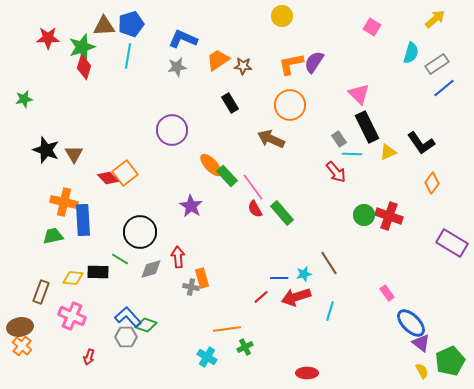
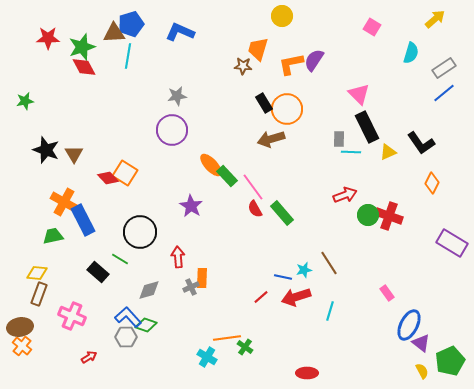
brown triangle at (104, 26): moved 10 px right, 7 px down
blue L-shape at (183, 39): moved 3 px left, 7 px up
orange trapezoid at (218, 60): moved 40 px right, 11 px up; rotated 40 degrees counterclockwise
purple semicircle at (314, 62): moved 2 px up
gray rectangle at (437, 64): moved 7 px right, 4 px down
red diamond at (84, 67): rotated 45 degrees counterclockwise
gray star at (177, 67): moved 29 px down
blue line at (444, 88): moved 5 px down
green star at (24, 99): moved 1 px right, 2 px down
black rectangle at (230, 103): moved 34 px right
orange circle at (290, 105): moved 3 px left, 4 px down
brown arrow at (271, 139): rotated 40 degrees counterclockwise
gray rectangle at (339, 139): rotated 35 degrees clockwise
cyan line at (352, 154): moved 1 px left, 2 px up
red arrow at (336, 172): moved 9 px right, 23 px down; rotated 70 degrees counterclockwise
orange square at (125, 173): rotated 20 degrees counterclockwise
orange diamond at (432, 183): rotated 10 degrees counterclockwise
orange cross at (64, 202): rotated 16 degrees clockwise
green circle at (364, 215): moved 4 px right
blue rectangle at (83, 220): rotated 24 degrees counterclockwise
gray diamond at (151, 269): moved 2 px left, 21 px down
black rectangle at (98, 272): rotated 40 degrees clockwise
cyan star at (304, 274): moved 4 px up
yellow diamond at (73, 278): moved 36 px left, 5 px up
orange rectangle at (202, 278): rotated 18 degrees clockwise
blue line at (279, 278): moved 4 px right, 1 px up; rotated 12 degrees clockwise
gray cross at (191, 287): rotated 35 degrees counterclockwise
brown rectangle at (41, 292): moved 2 px left, 2 px down
blue ellipse at (411, 323): moved 2 px left, 2 px down; rotated 72 degrees clockwise
orange line at (227, 329): moved 9 px down
green cross at (245, 347): rotated 28 degrees counterclockwise
red arrow at (89, 357): rotated 140 degrees counterclockwise
